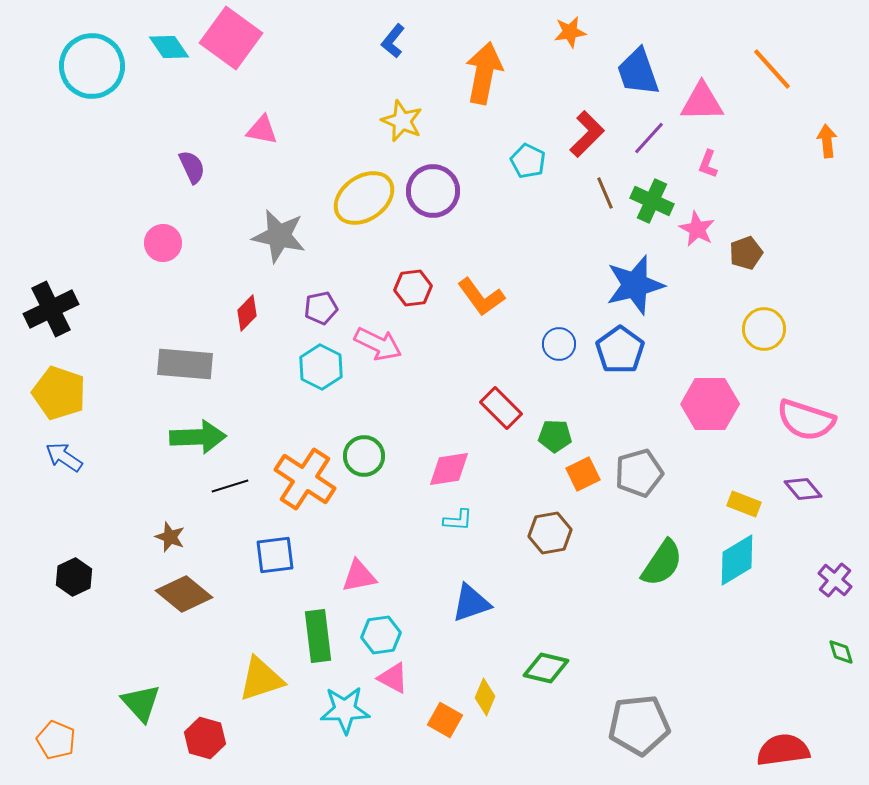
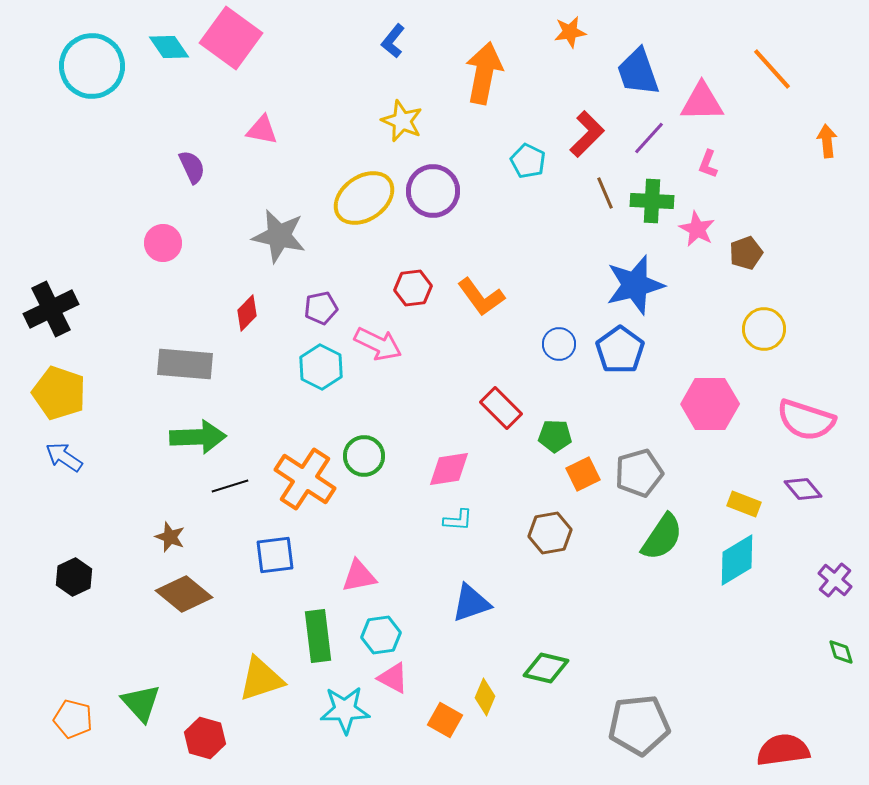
green cross at (652, 201): rotated 21 degrees counterclockwise
green semicircle at (662, 563): moved 26 px up
orange pentagon at (56, 740): moved 17 px right, 21 px up; rotated 9 degrees counterclockwise
